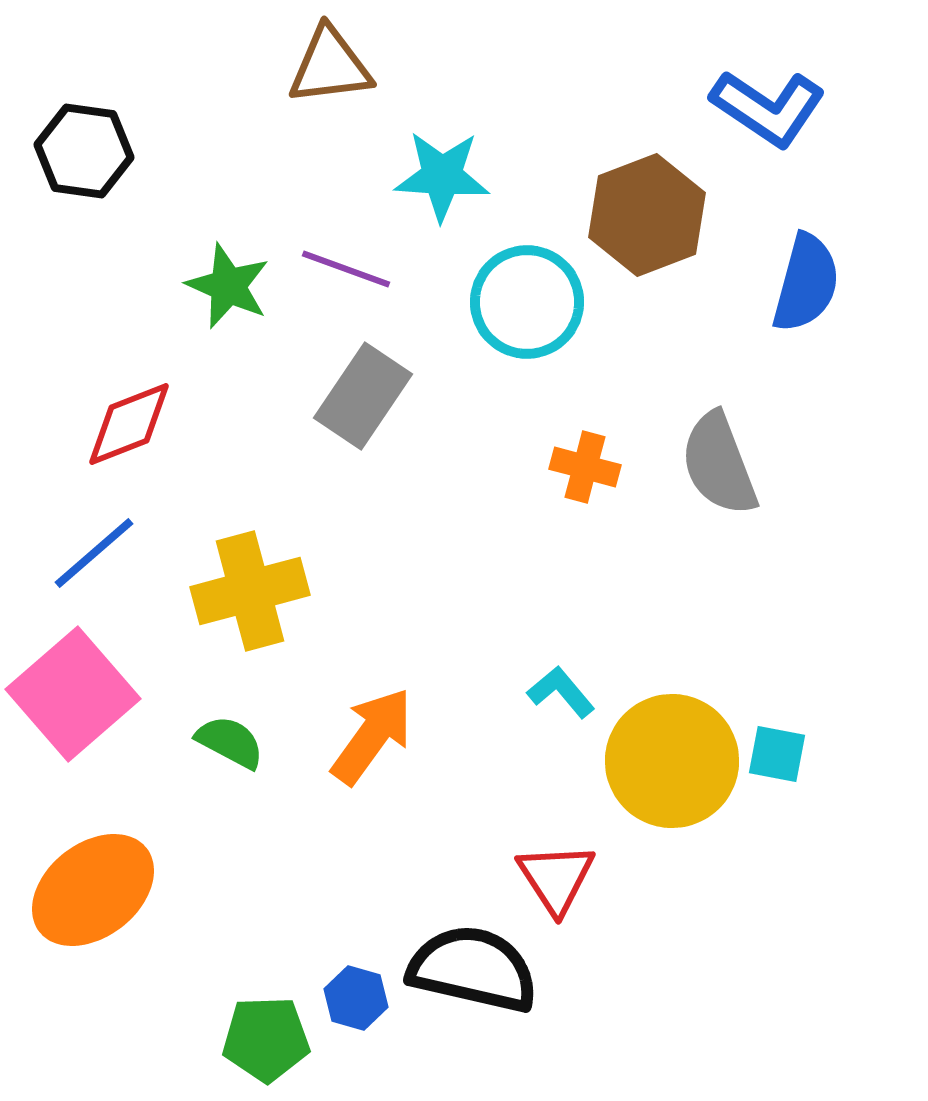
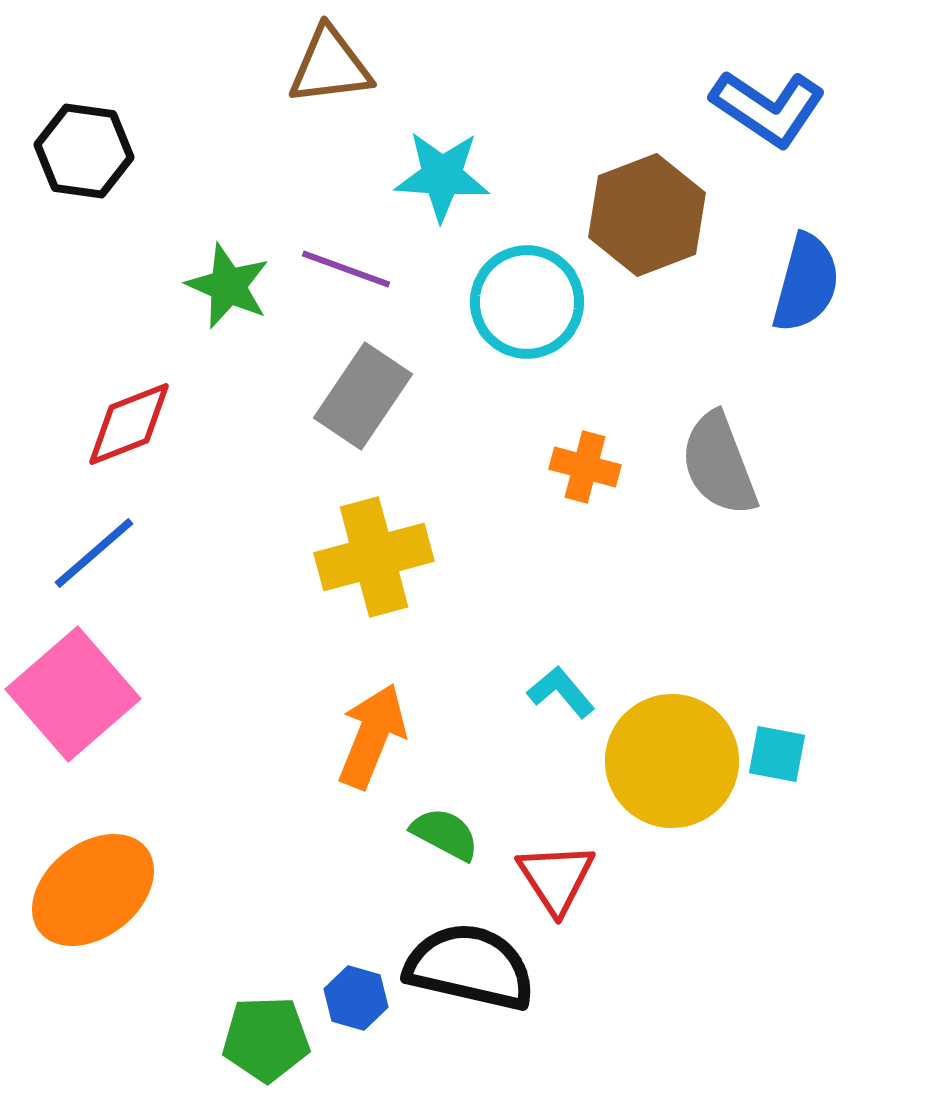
yellow cross: moved 124 px right, 34 px up
orange arrow: rotated 14 degrees counterclockwise
green semicircle: moved 215 px right, 92 px down
black semicircle: moved 3 px left, 2 px up
